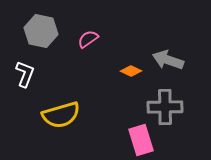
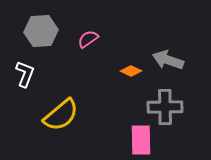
gray hexagon: rotated 16 degrees counterclockwise
yellow semicircle: rotated 24 degrees counterclockwise
pink rectangle: rotated 16 degrees clockwise
